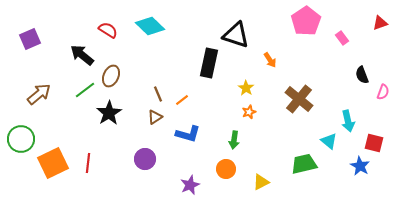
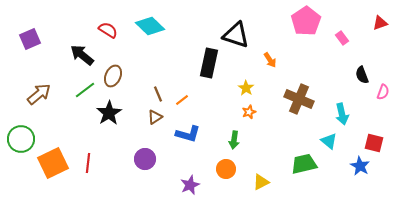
brown ellipse: moved 2 px right
brown cross: rotated 16 degrees counterclockwise
cyan arrow: moved 6 px left, 7 px up
